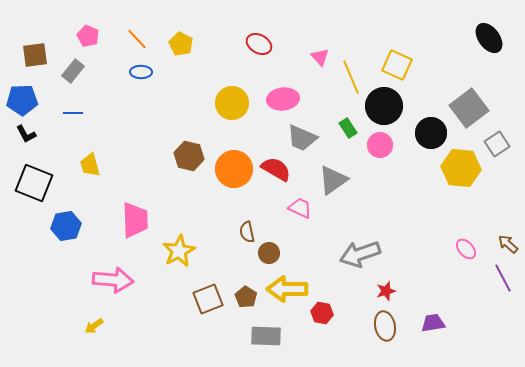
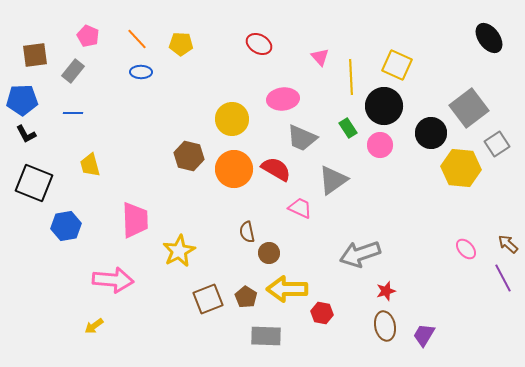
yellow pentagon at (181, 44): rotated 25 degrees counterclockwise
yellow line at (351, 77): rotated 20 degrees clockwise
yellow circle at (232, 103): moved 16 px down
purple trapezoid at (433, 323): moved 9 px left, 12 px down; rotated 50 degrees counterclockwise
